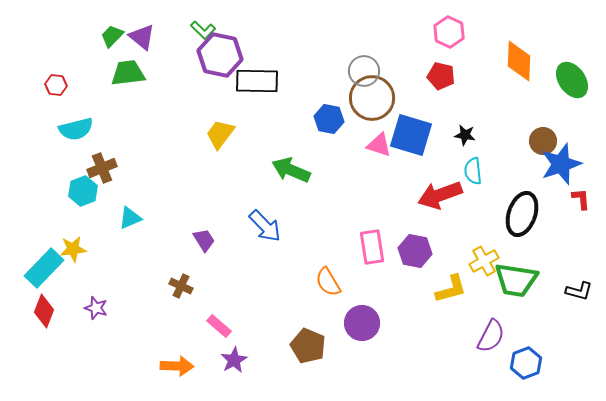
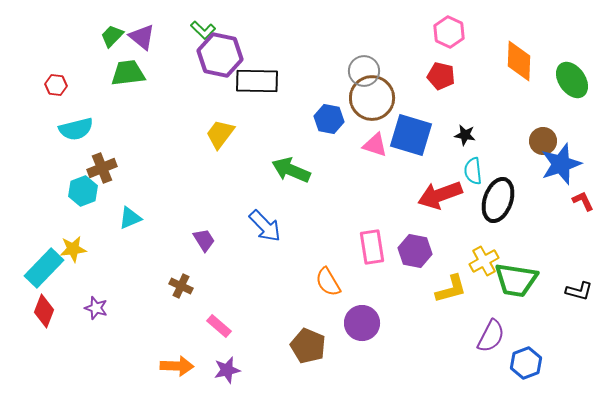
pink triangle at (379, 145): moved 4 px left
red L-shape at (581, 199): moved 2 px right, 2 px down; rotated 20 degrees counterclockwise
black ellipse at (522, 214): moved 24 px left, 14 px up
purple star at (234, 360): moved 7 px left, 10 px down; rotated 16 degrees clockwise
